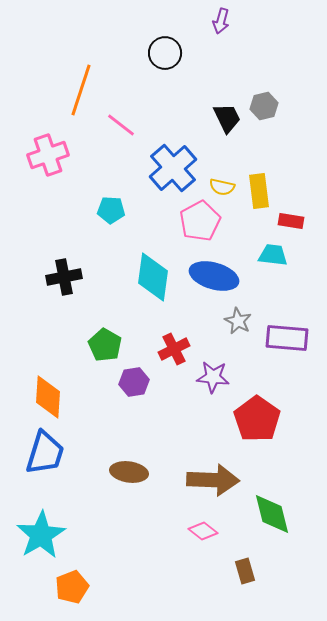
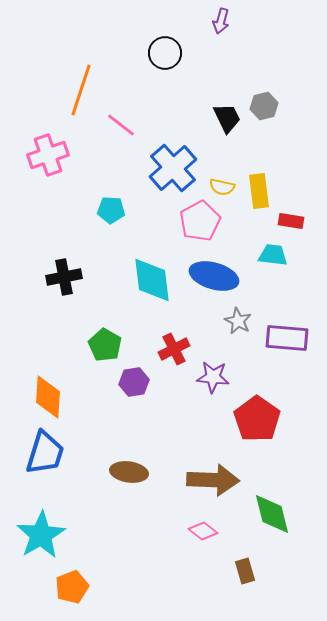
cyan diamond: moved 1 px left, 3 px down; rotated 15 degrees counterclockwise
